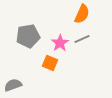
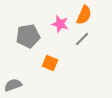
orange semicircle: moved 2 px right, 1 px down
gray line: rotated 21 degrees counterclockwise
pink star: moved 19 px up; rotated 24 degrees counterclockwise
